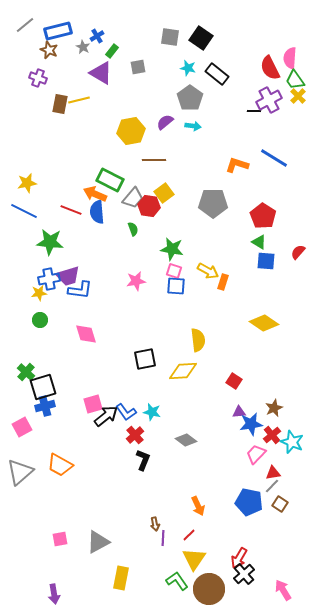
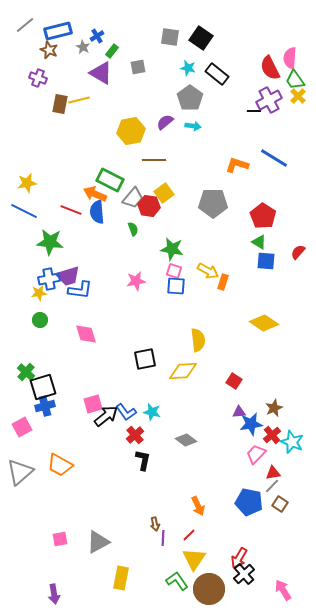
black L-shape at (143, 460): rotated 10 degrees counterclockwise
